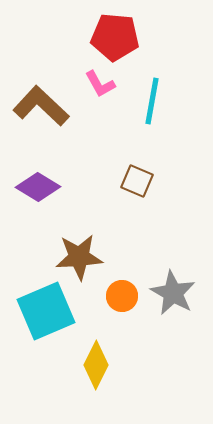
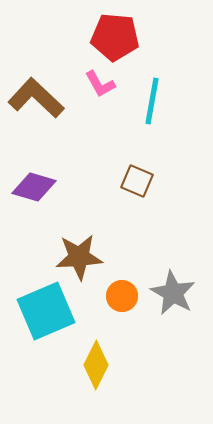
brown L-shape: moved 5 px left, 8 px up
purple diamond: moved 4 px left; rotated 15 degrees counterclockwise
